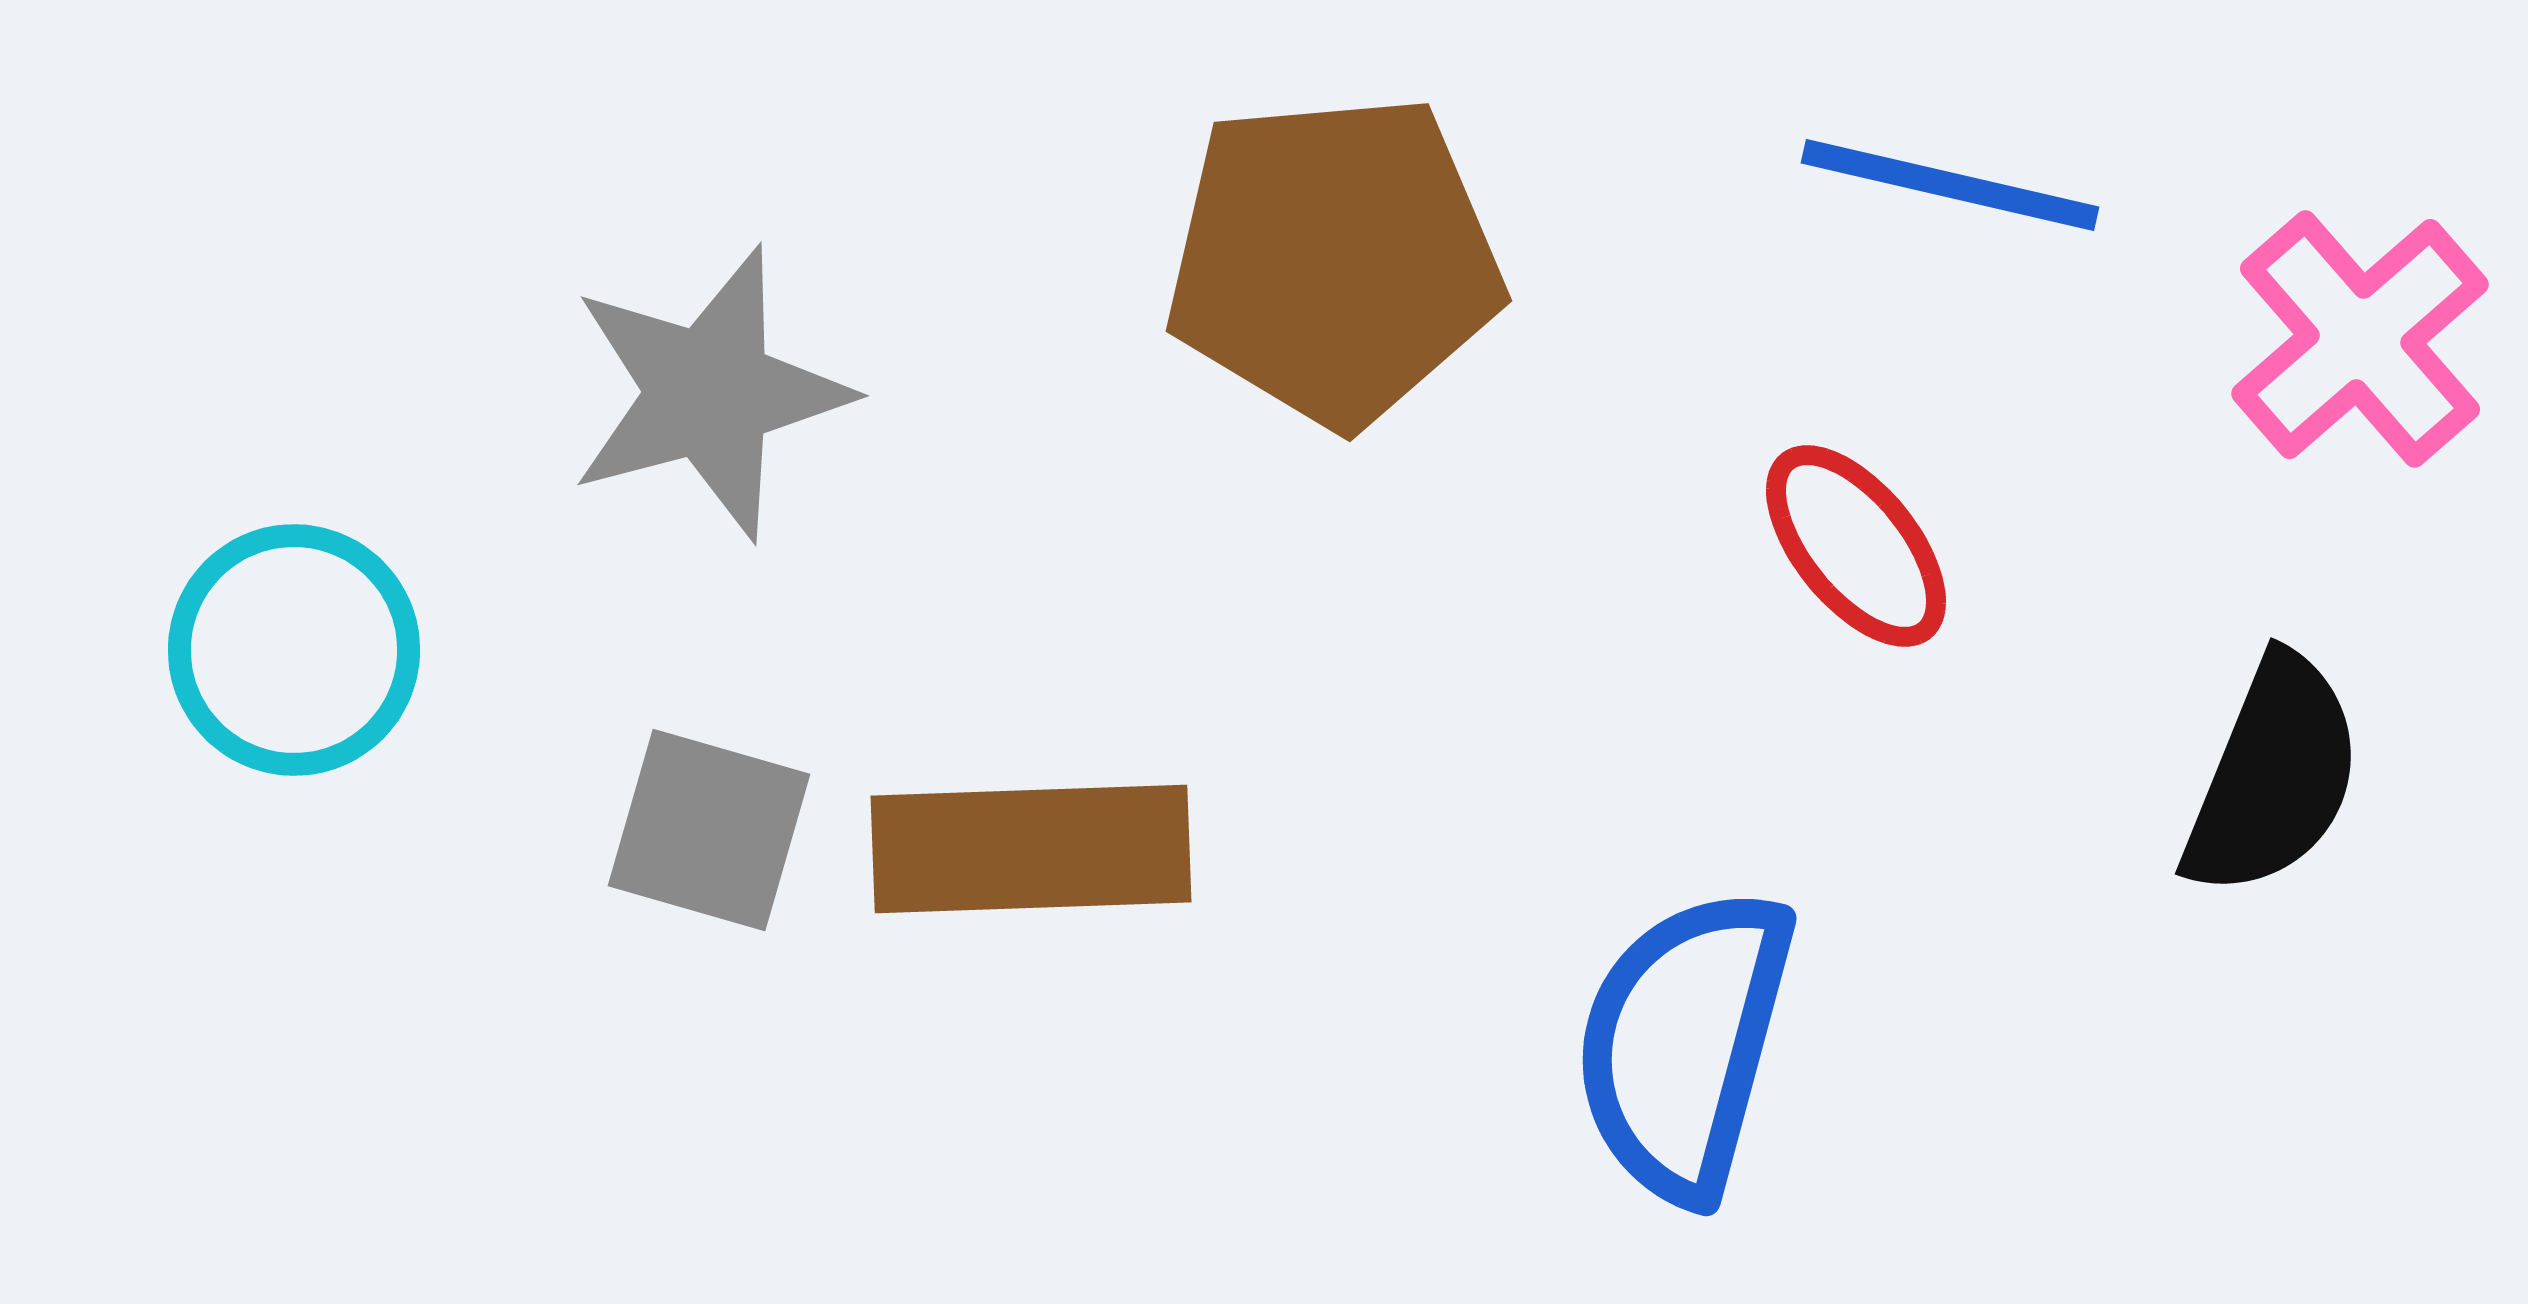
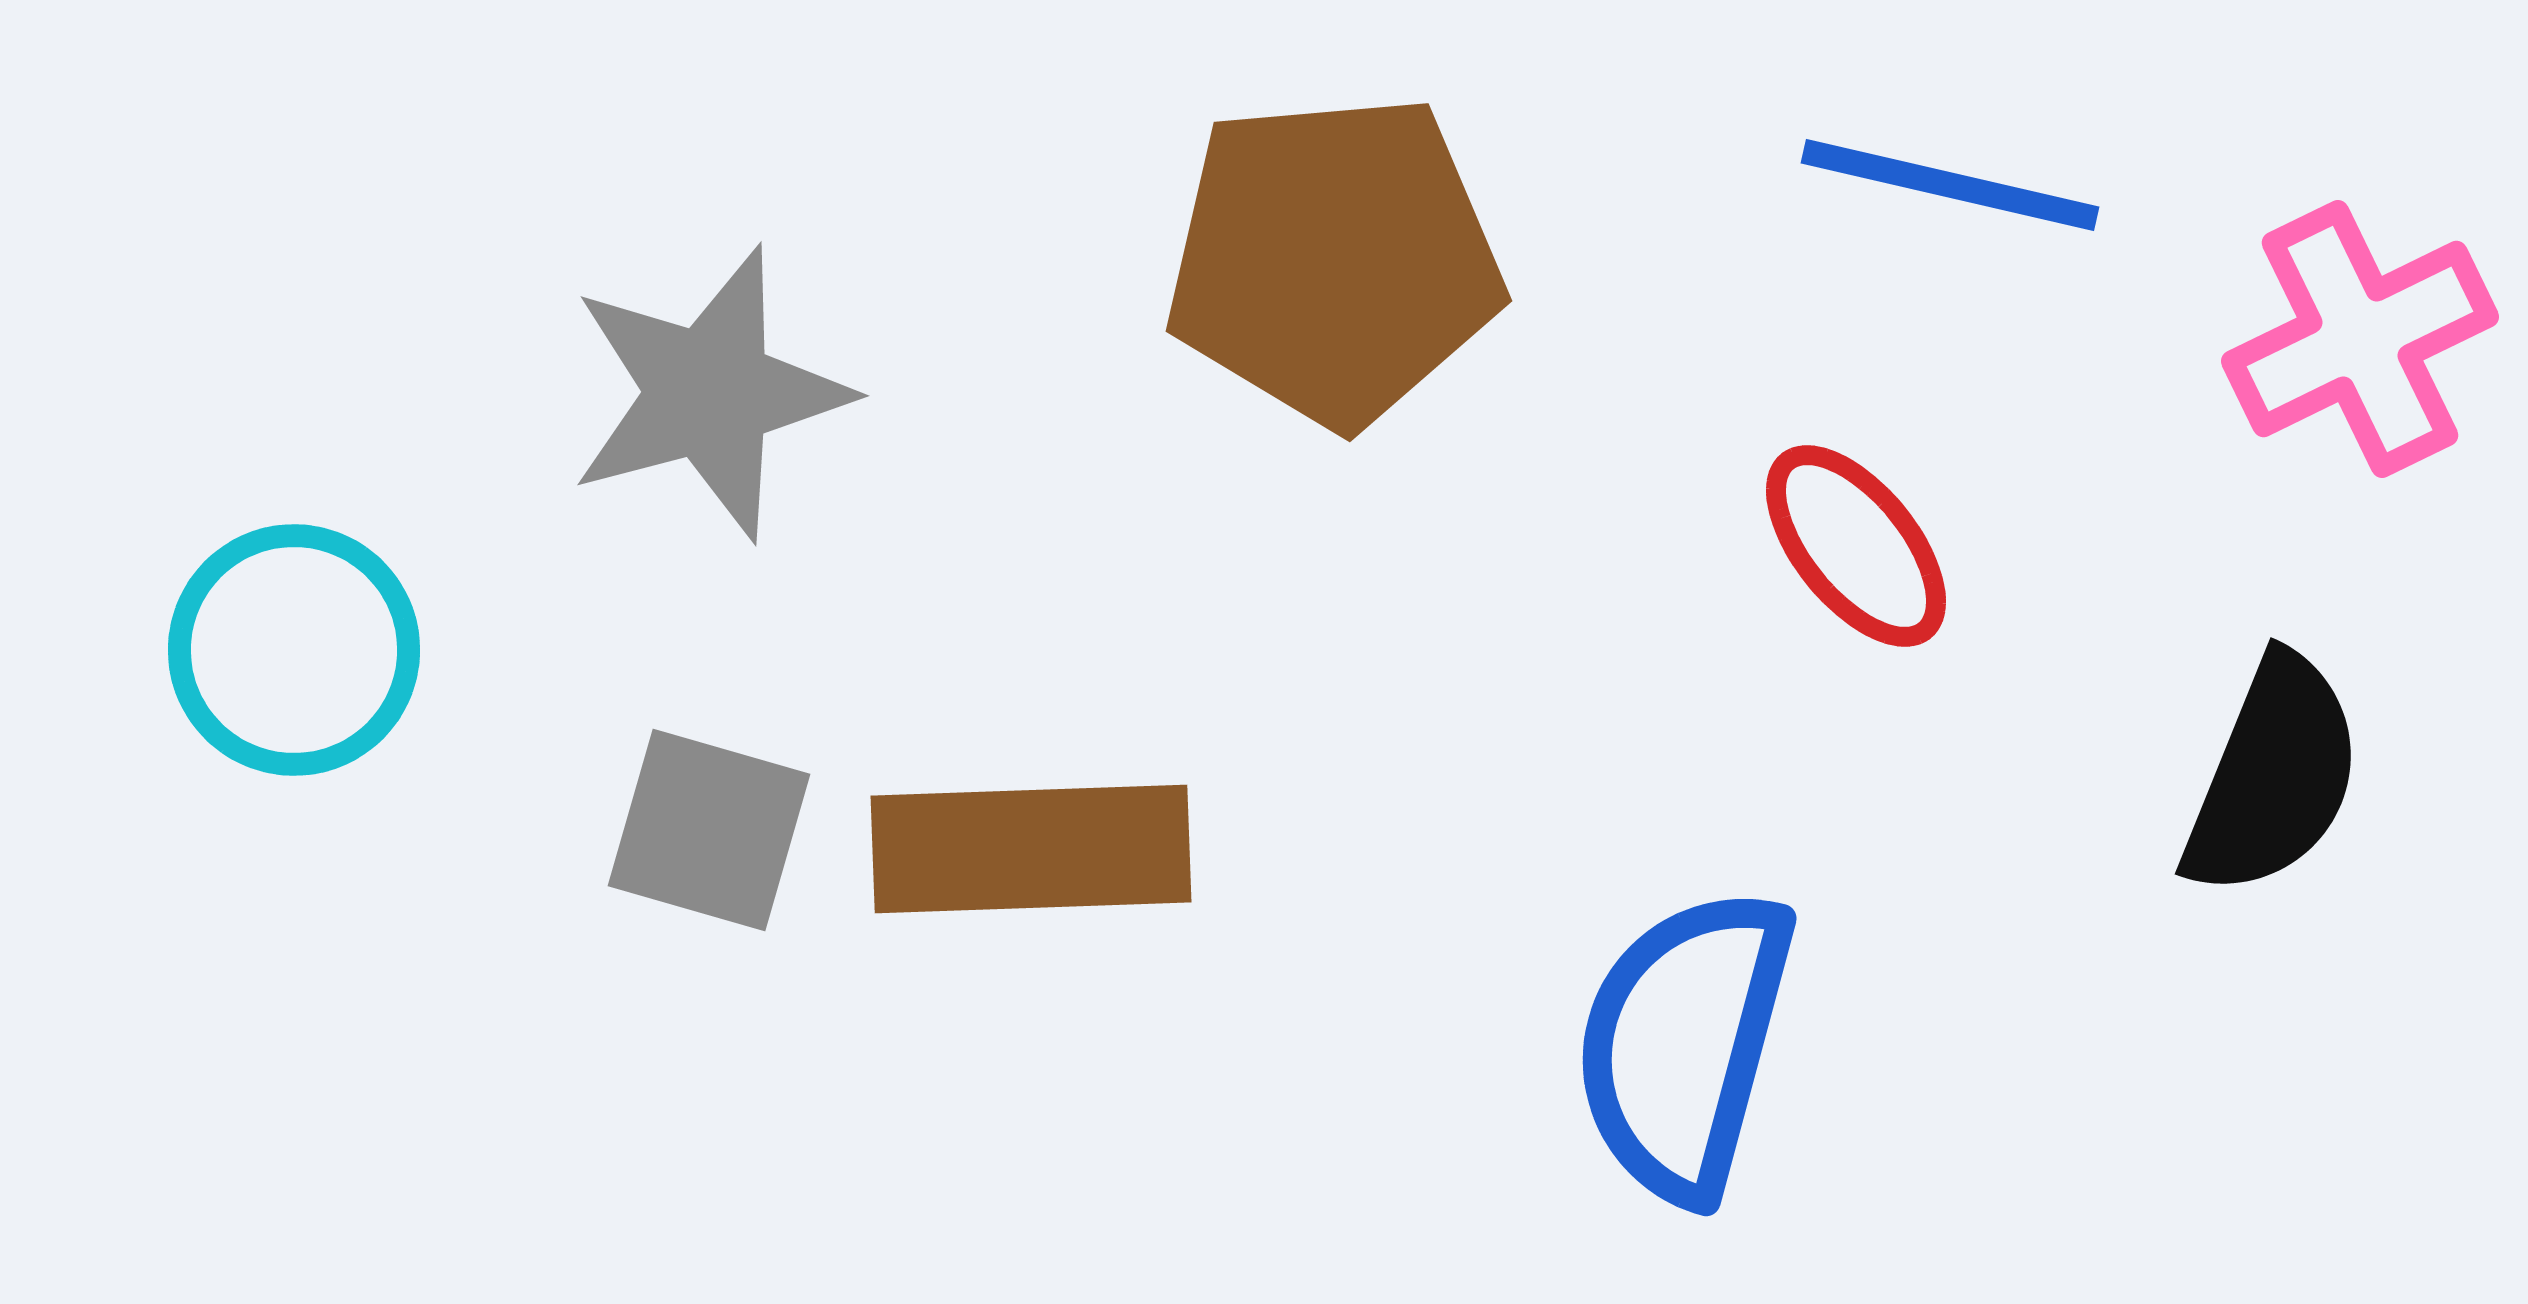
pink cross: rotated 15 degrees clockwise
